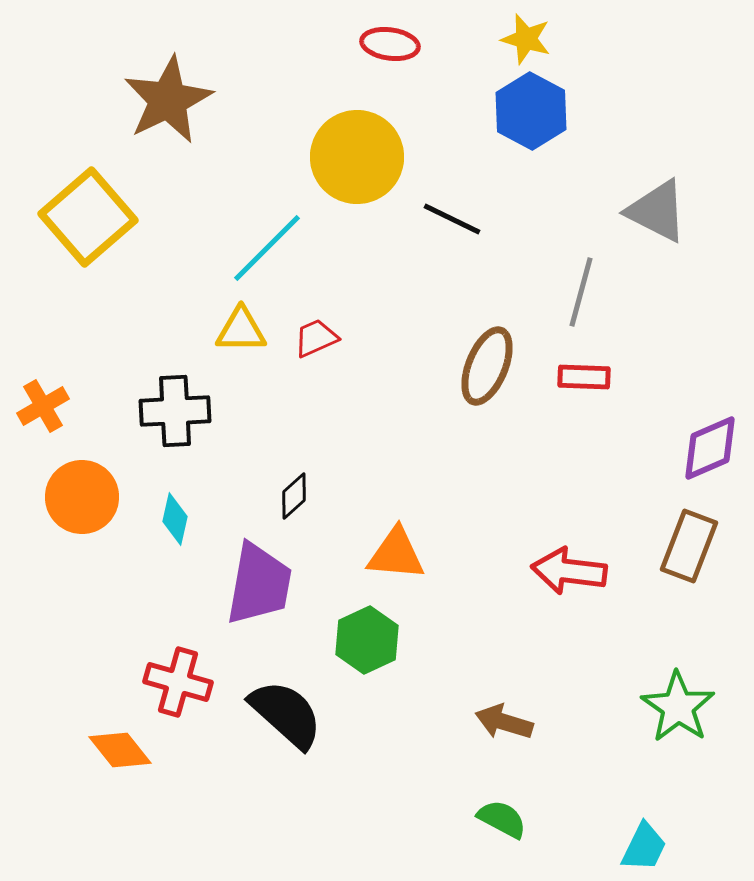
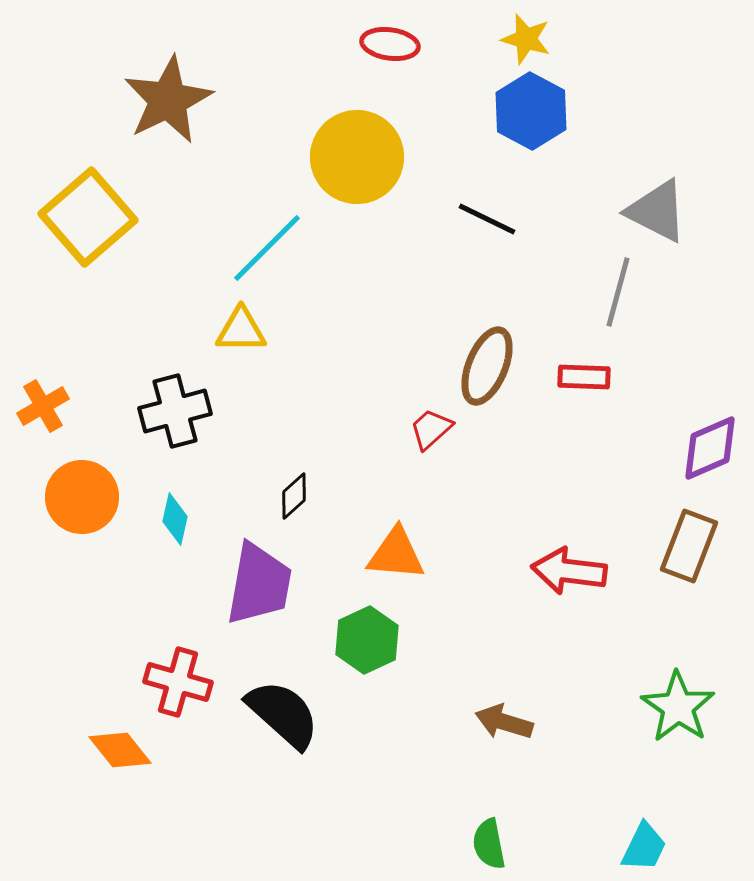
black line: moved 35 px right
gray line: moved 37 px right
red trapezoid: moved 115 px right, 91 px down; rotated 18 degrees counterclockwise
black cross: rotated 12 degrees counterclockwise
black semicircle: moved 3 px left
green semicircle: moved 13 px left, 25 px down; rotated 129 degrees counterclockwise
